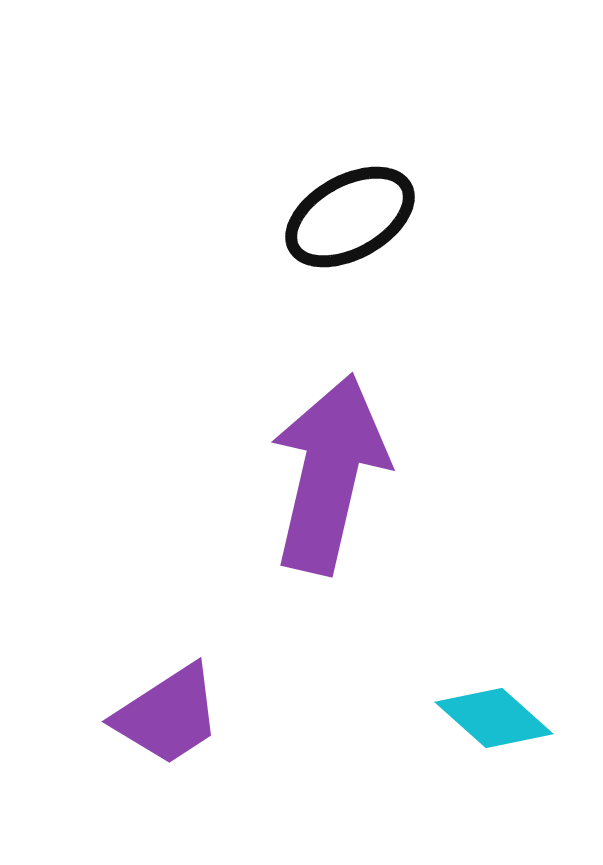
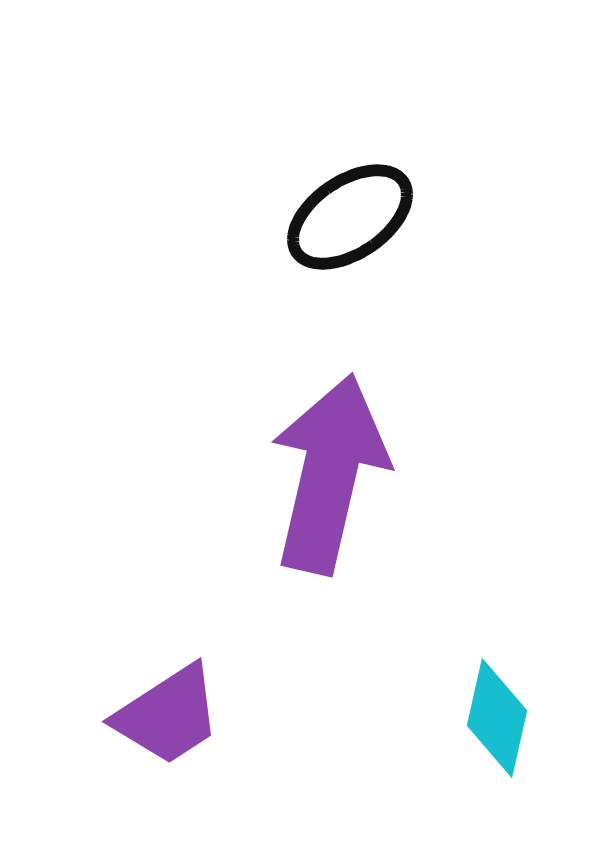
black ellipse: rotated 5 degrees counterclockwise
cyan diamond: moved 3 px right; rotated 61 degrees clockwise
